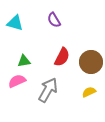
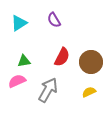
cyan triangle: moved 4 px right; rotated 48 degrees counterclockwise
